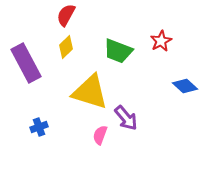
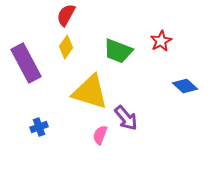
yellow diamond: rotated 10 degrees counterclockwise
